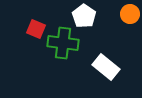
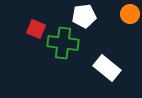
white pentagon: rotated 30 degrees clockwise
white rectangle: moved 1 px right, 1 px down
